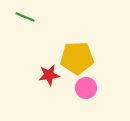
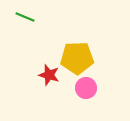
red star: rotated 25 degrees clockwise
